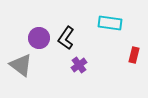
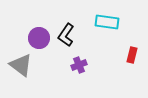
cyan rectangle: moved 3 px left, 1 px up
black L-shape: moved 3 px up
red rectangle: moved 2 px left
purple cross: rotated 14 degrees clockwise
